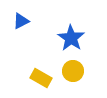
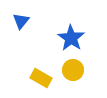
blue triangle: rotated 24 degrees counterclockwise
yellow circle: moved 1 px up
